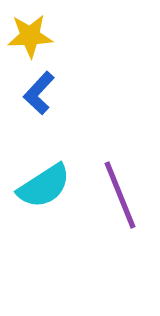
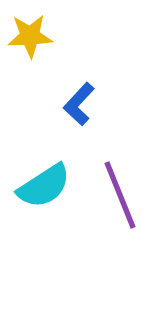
blue L-shape: moved 40 px right, 11 px down
